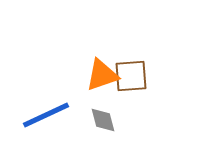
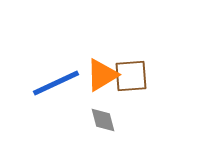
orange triangle: rotated 12 degrees counterclockwise
blue line: moved 10 px right, 32 px up
